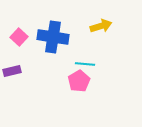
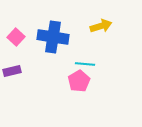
pink square: moved 3 px left
